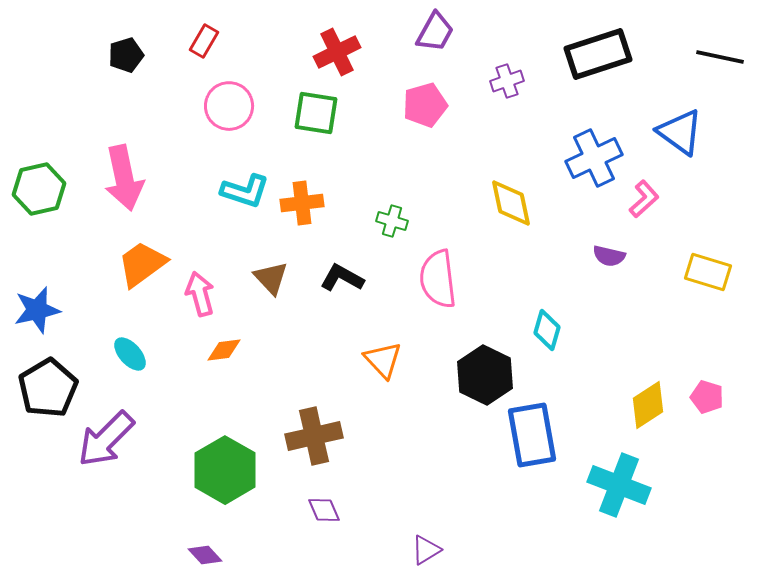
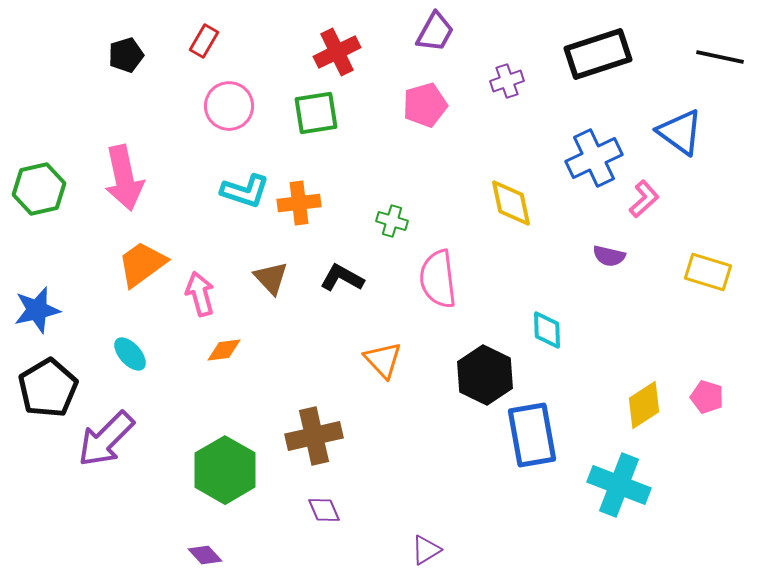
green square at (316, 113): rotated 18 degrees counterclockwise
orange cross at (302, 203): moved 3 px left
cyan diamond at (547, 330): rotated 18 degrees counterclockwise
yellow diamond at (648, 405): moved 4 px left
